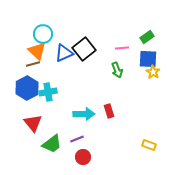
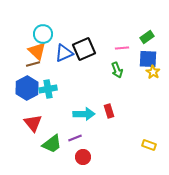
black square: rotated 15 degrees clockwise
cyan cross: moved 3 px up
purple line: moved 2 px left, 1 px up
